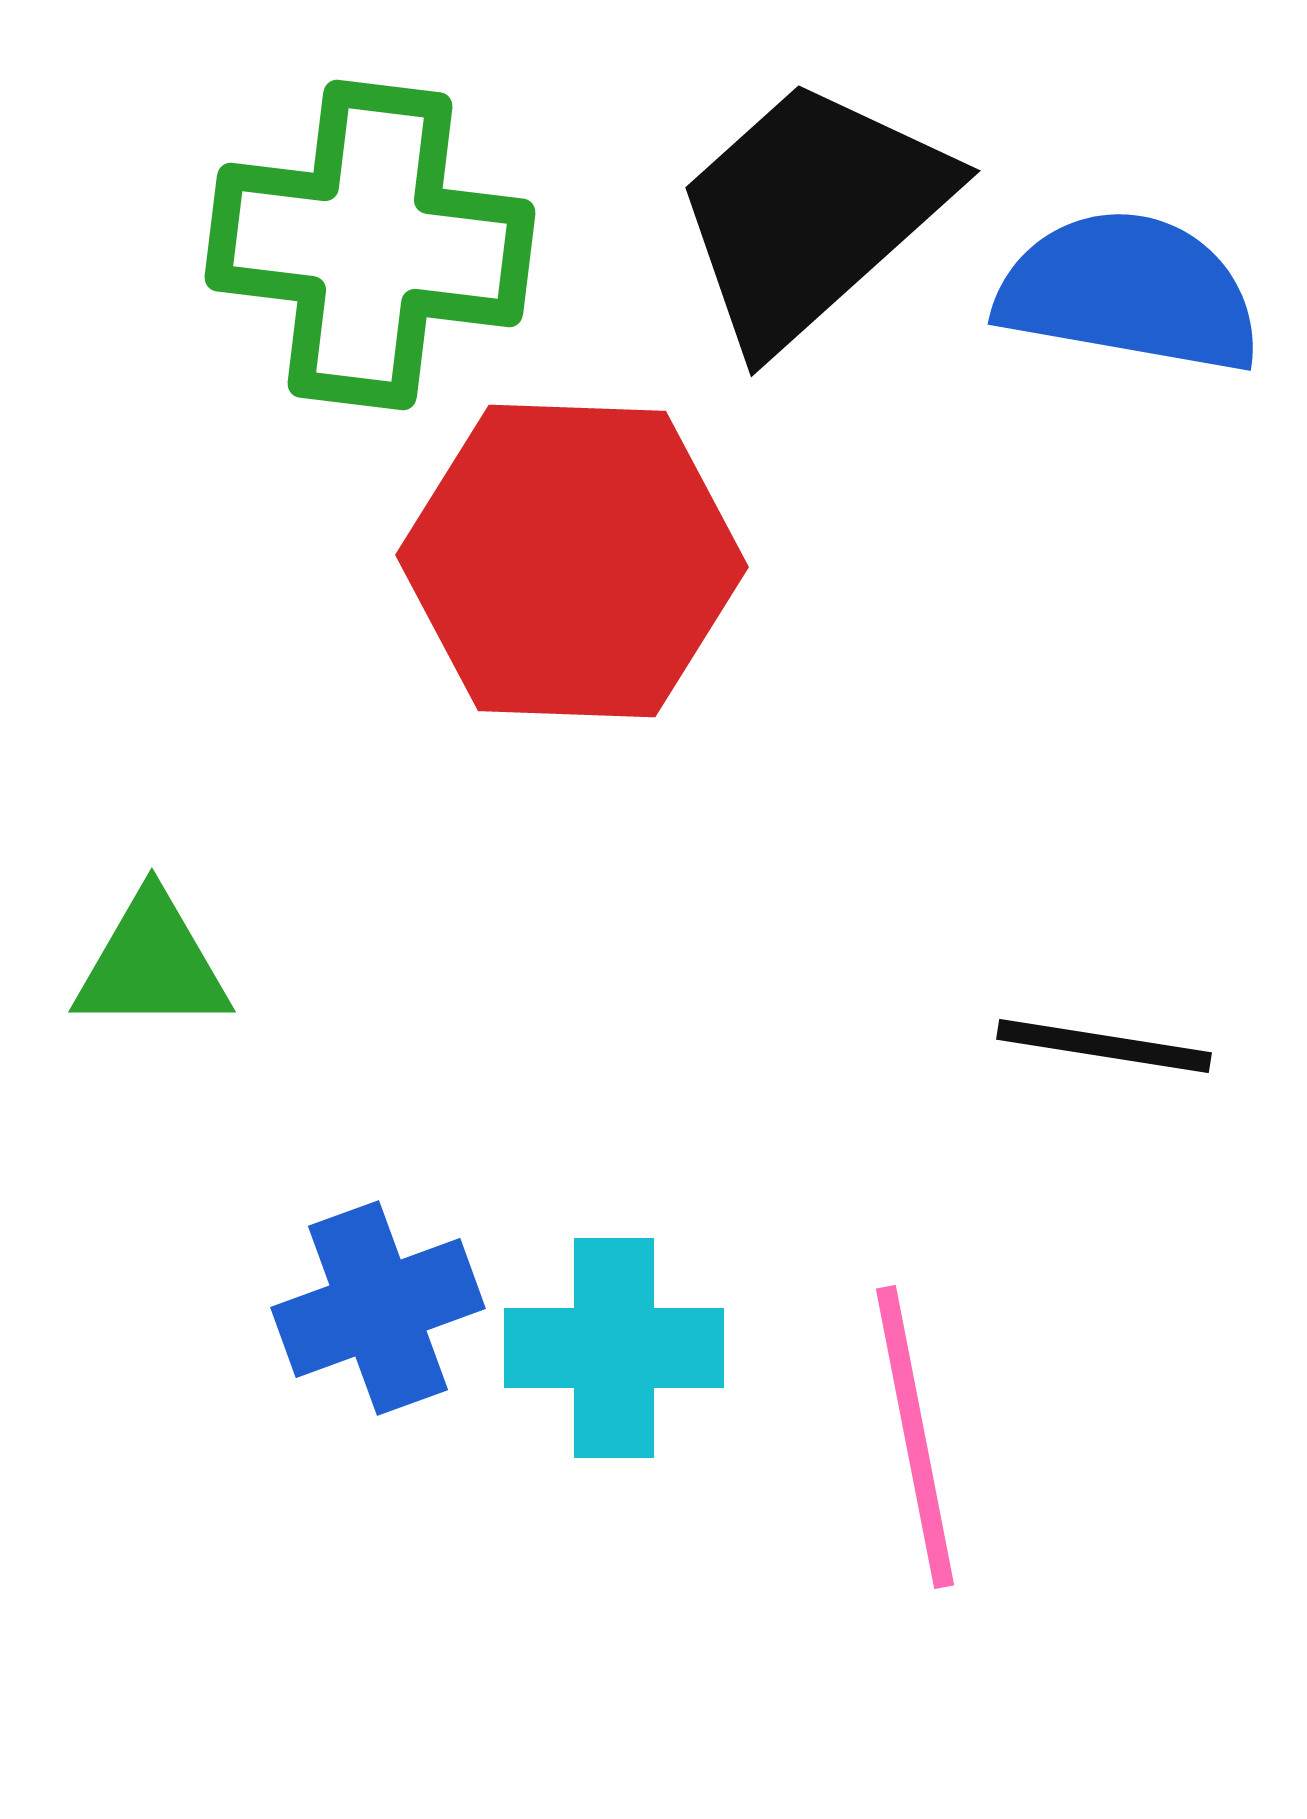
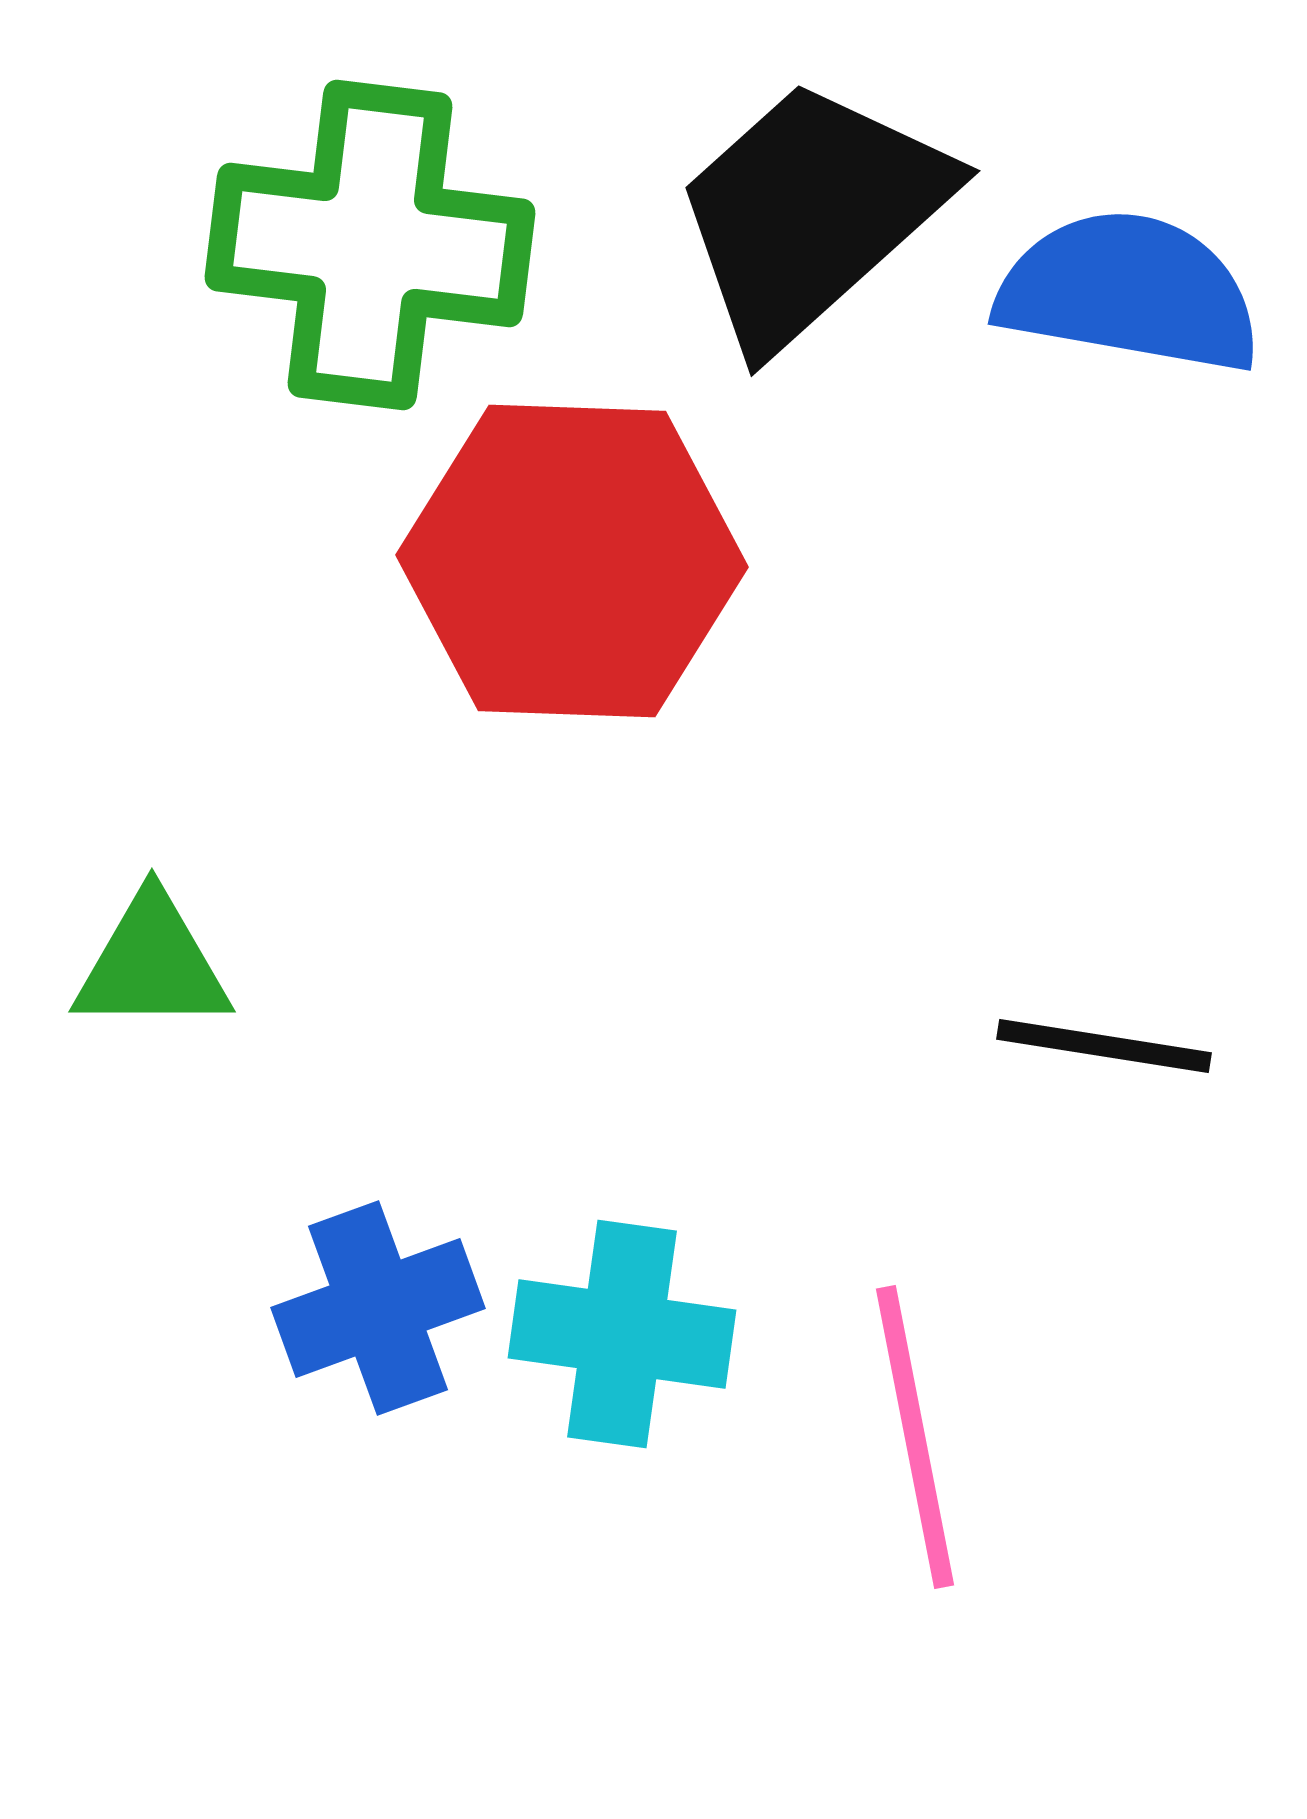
cyan cross: moved 8 px right, 14 px up; rotated 8 degrees clockwise
